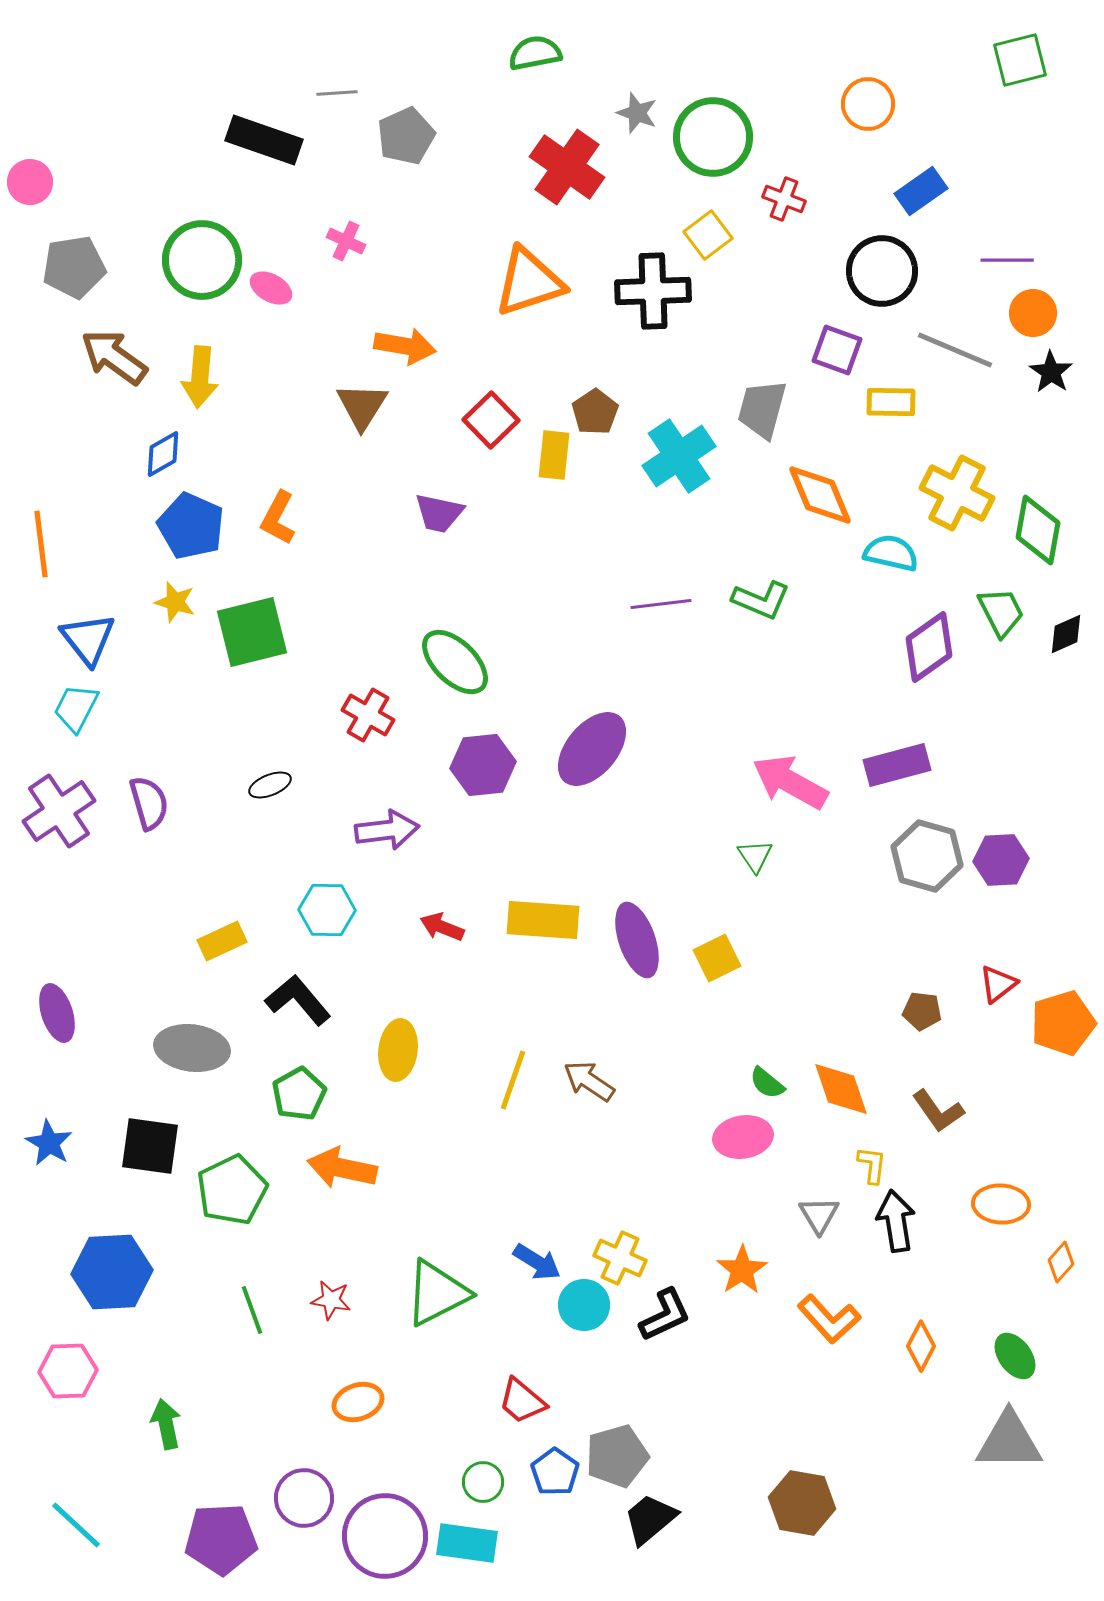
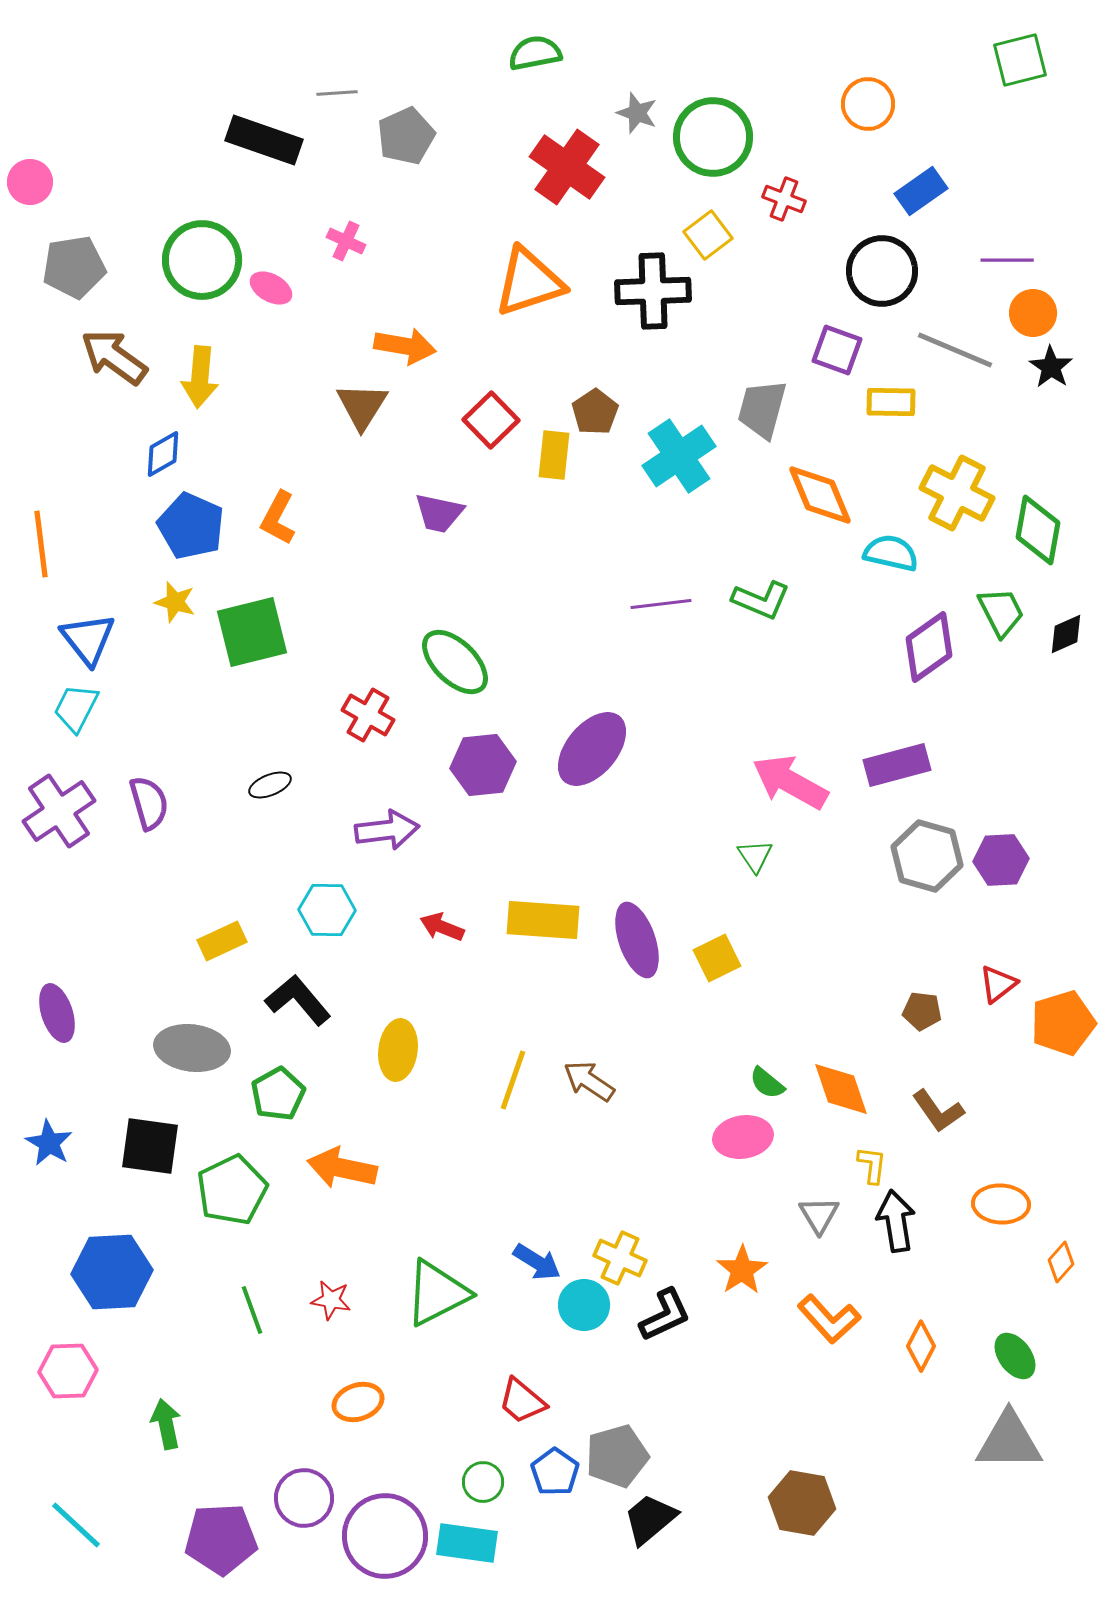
black star at (1051, 372): moved 5 px up
green pentagon at (299, 1094): moved 21 px left
